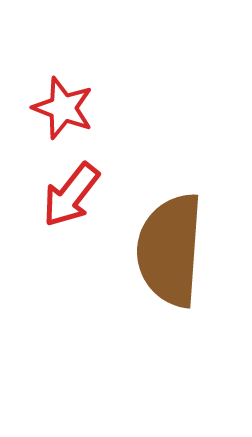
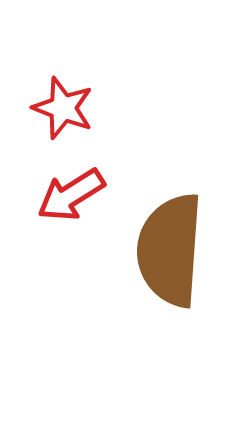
red arrow: rotated 20 degrees clockwise
